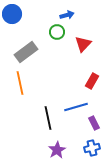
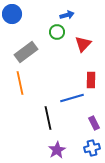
red rectangle: moved 1 px left, 1 px up; rotated 28 degrees counterclockwise
blue line: moved 4 px left, 9 px up
